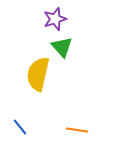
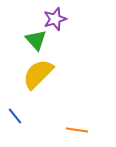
green triangle: moved 26 px left, 7 px up
yellow semicircle: rotated 32 degrees clockwise
blue line: moved 5 px left, 11 px up
